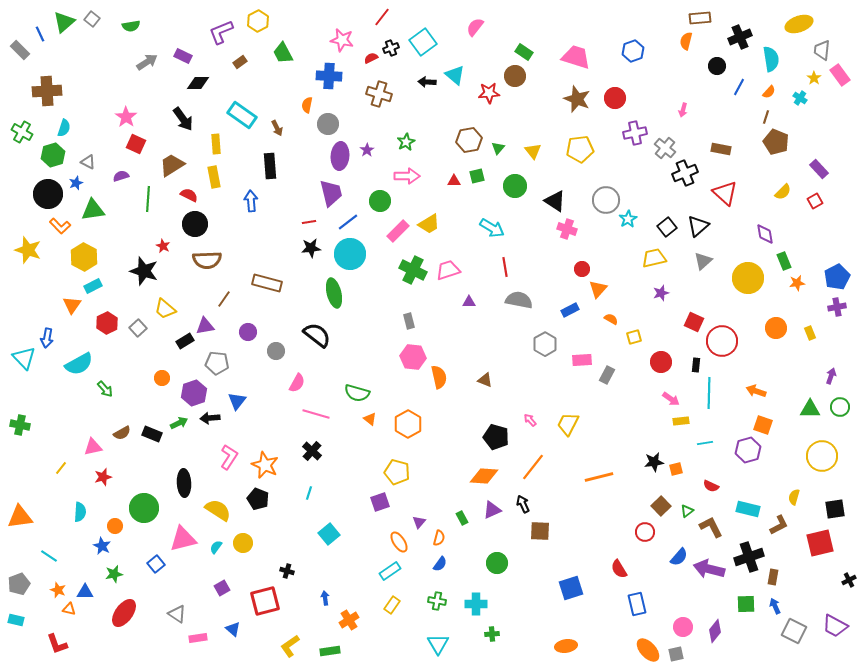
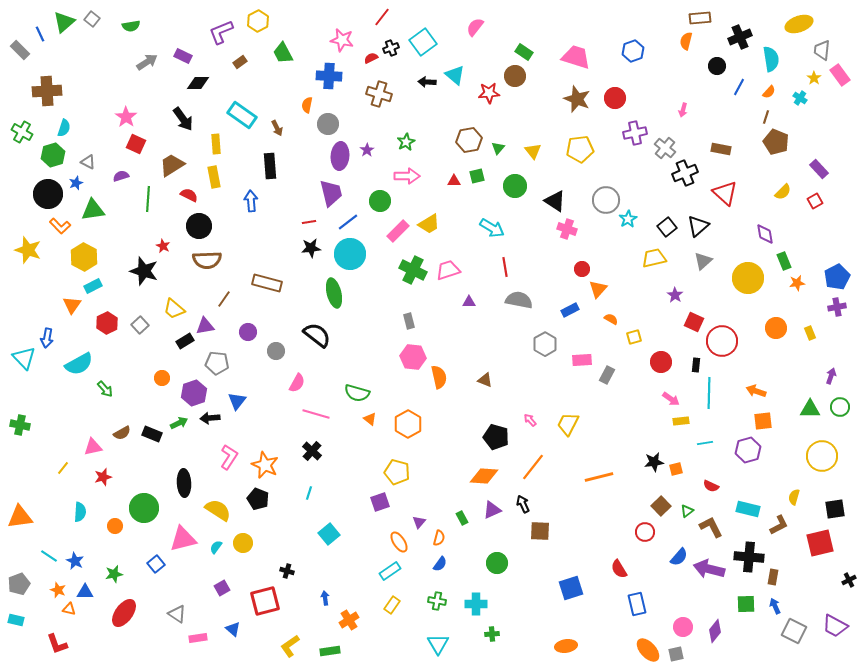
black circle at (195, 224): moved 4 px right, 2 px down
purple star at (661, 293): moved 14 px right, 2 px down; rotated 21 degrees counterclockwise
yellow trapezoid at (165, 309): moved 9 px right
gray square at (138, 328): moved 2 px right, 3 px up
orange square at (763, 425): moved 4 px up; rotated 24 degrees counterclockwise
yellow line at (61, 468): moved 2 px right
blue star at (102, 546): moved 27 px left, 15 px down
black cross at (749, 557): rotated 24 degrees clockwise
